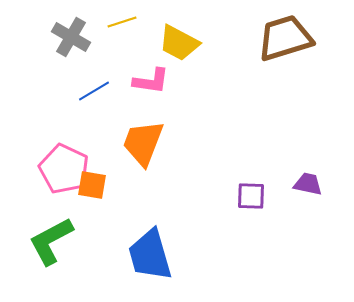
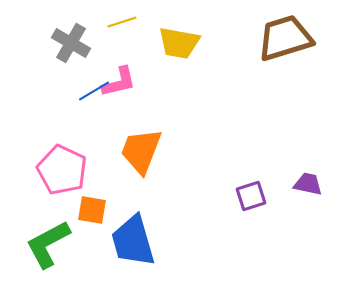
gray cross: moved 6 px down
yellow trapezoid: rotated 18 degrees counterclockwise
pink L-shape: moved 32 px left, 1 px down; rotated 21 degrees counterclockwise
orange trapezoid: moved 2 px left, 8 px down
pink pentagon: moved 2 px left, 1 px down
orange square: moved 25 px down
purple square: rotated 20 degrees counterclockwise
green L-shape: moved 3 px left, 3 px down
blue trapezoid: moved 17 px left, 14 px up
